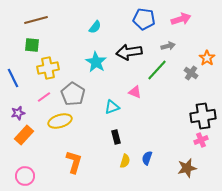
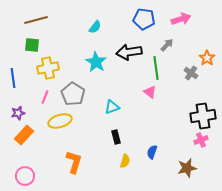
gray arrow: moved 1 px left, 1 px up; rotated 32 degrees counterclockwise
green line: moved 1 px left, 2 px up; rotated 50 degrees counterclockwise
blue line: rotated 18 degrees clockwise
pink triangle: moved 15 px right; rotated 16 degrees clockwise
pink line: moved 1 px right; rotated 32 degrees counterclockwise
blue semicircle: moved 5 px right, 6 px up
